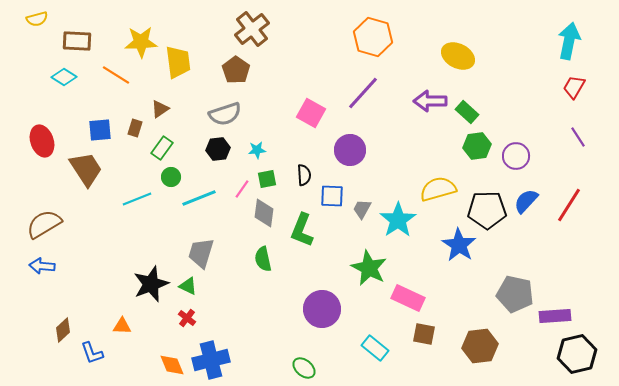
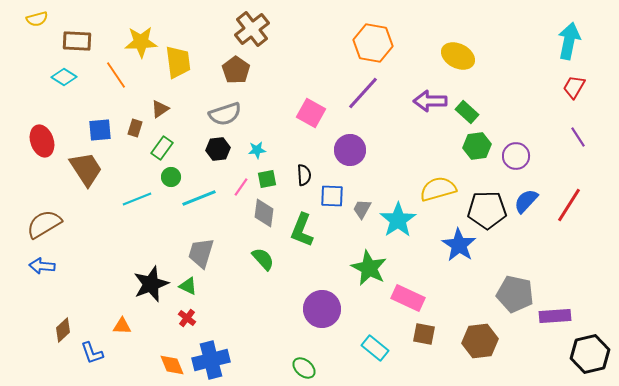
orange hexagon at (373, 37): moved 6 px down; rotated 6 degrees counterclockwise
orange line at (116, 75): rotated 24 degrees clockwise
pink line at (242, 189): moved 1 px left, 2 px up
green semicircle at (263, 259): rotated 150 degrees clockwise
brown hexagon at (480, 346): moved 5 px up
black hexagon at (577, 354): moved 13 px right
